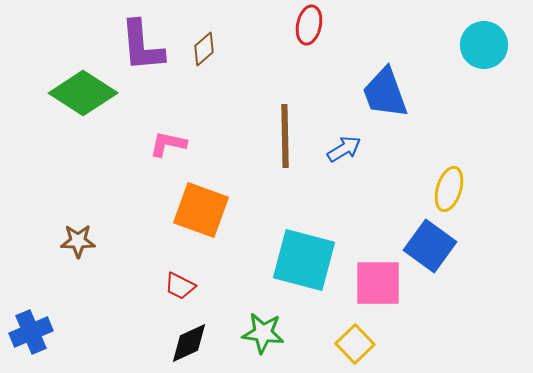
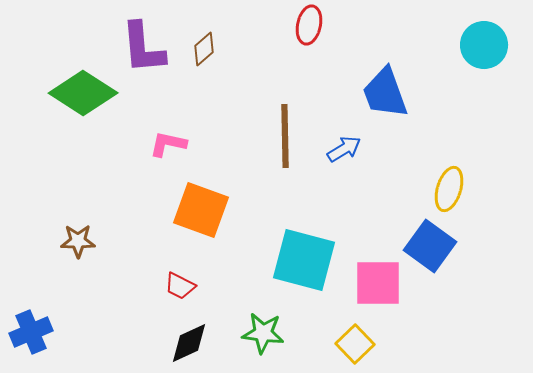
purple L-shape: moved 1 px right, 2 px down
